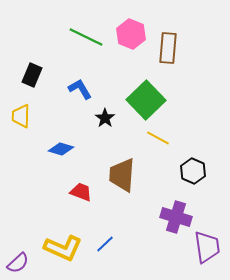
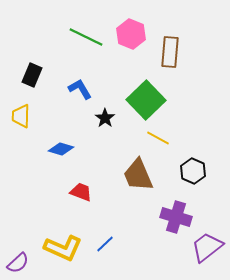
brown rectangle: moved 2 px right, 4 px down
brown trapezoid: moved 16 px right; rotated 27 degrees counterclockwise
purple trapezoid: rotated 120 degrees counterclockwise
